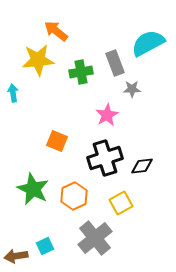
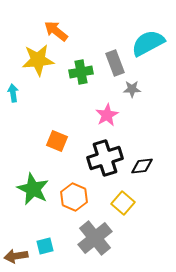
orange hexagon: moved 1 px down; rotated 12 degrees counterclockwise
yellow square: moved 2 px right; rotated 20 degrees counterclockwise
cyan square: rotated 12 degrees clockwise
